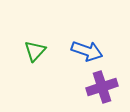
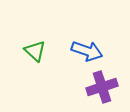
green triangle: rotated 30 degrees counterclockwise
